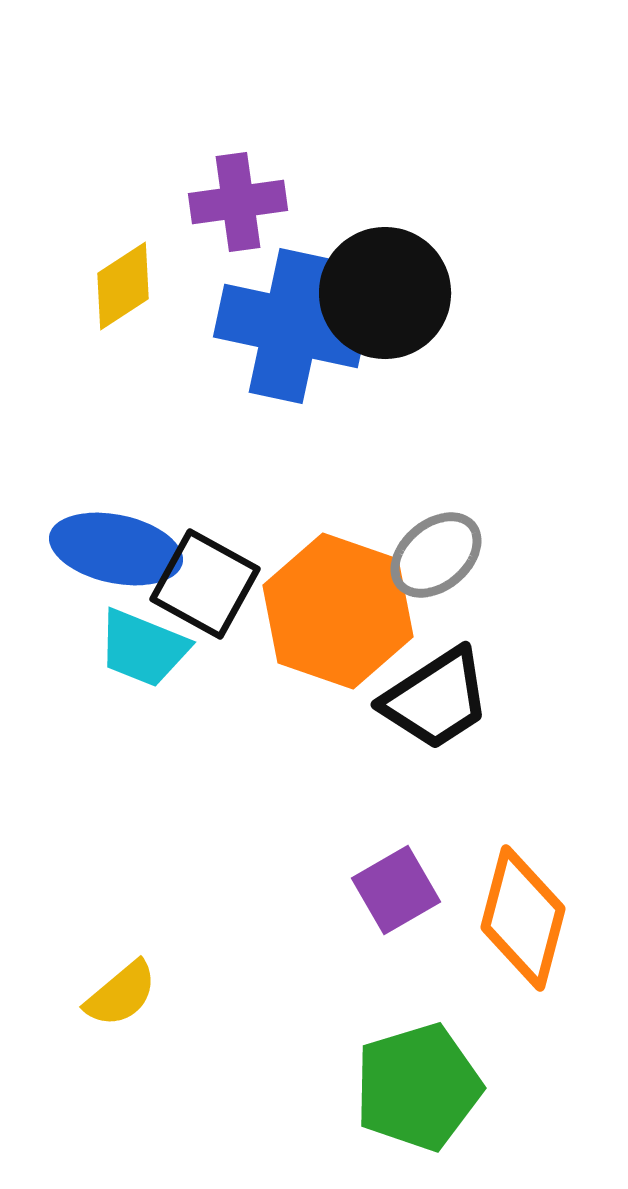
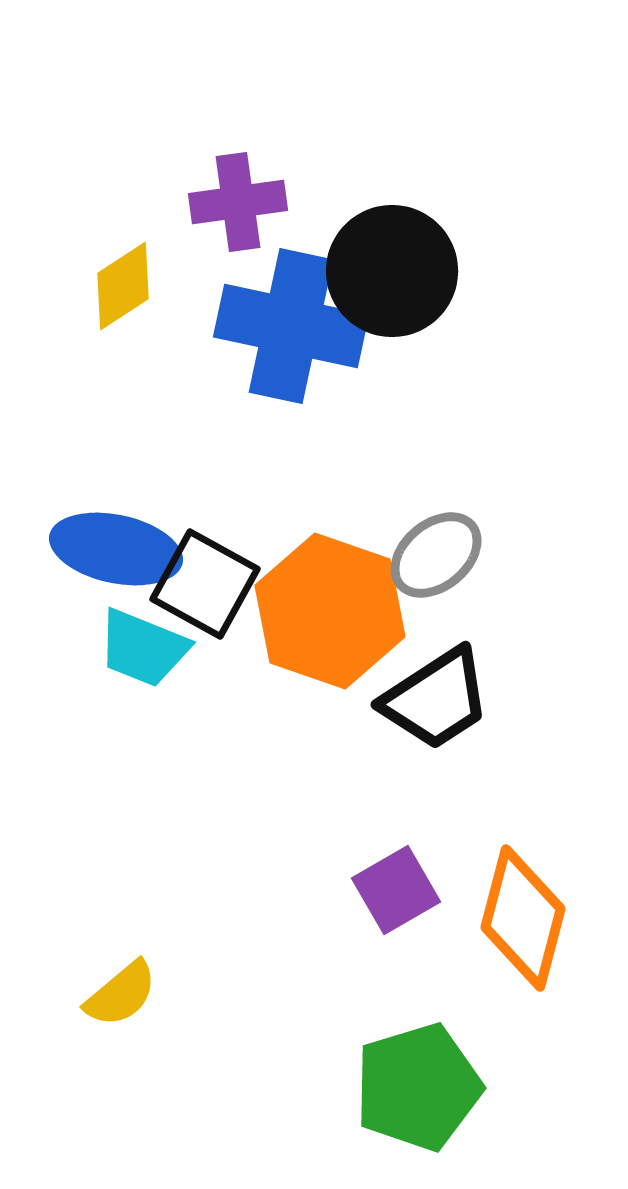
black circle: moved 7 px right, 22 px up
orange hexagon: moved 8 px left
